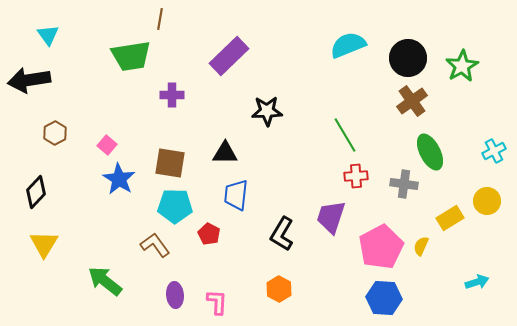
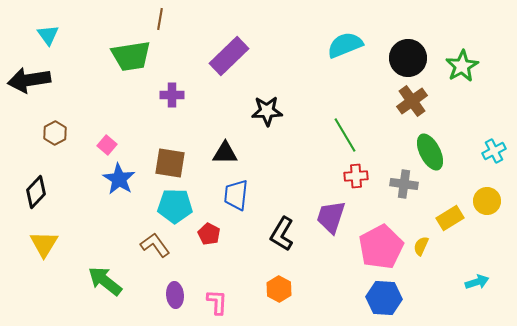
cyan semicircle: moved 3 px left
